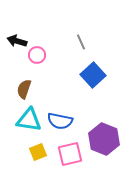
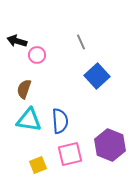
blue square: moved 4 px right, 1 px down
blue semicircle: rotated 105 degrees counterclockwise
purple hexagon: moved 6 px right, 6 px down
yellow square: moved 13 px down
